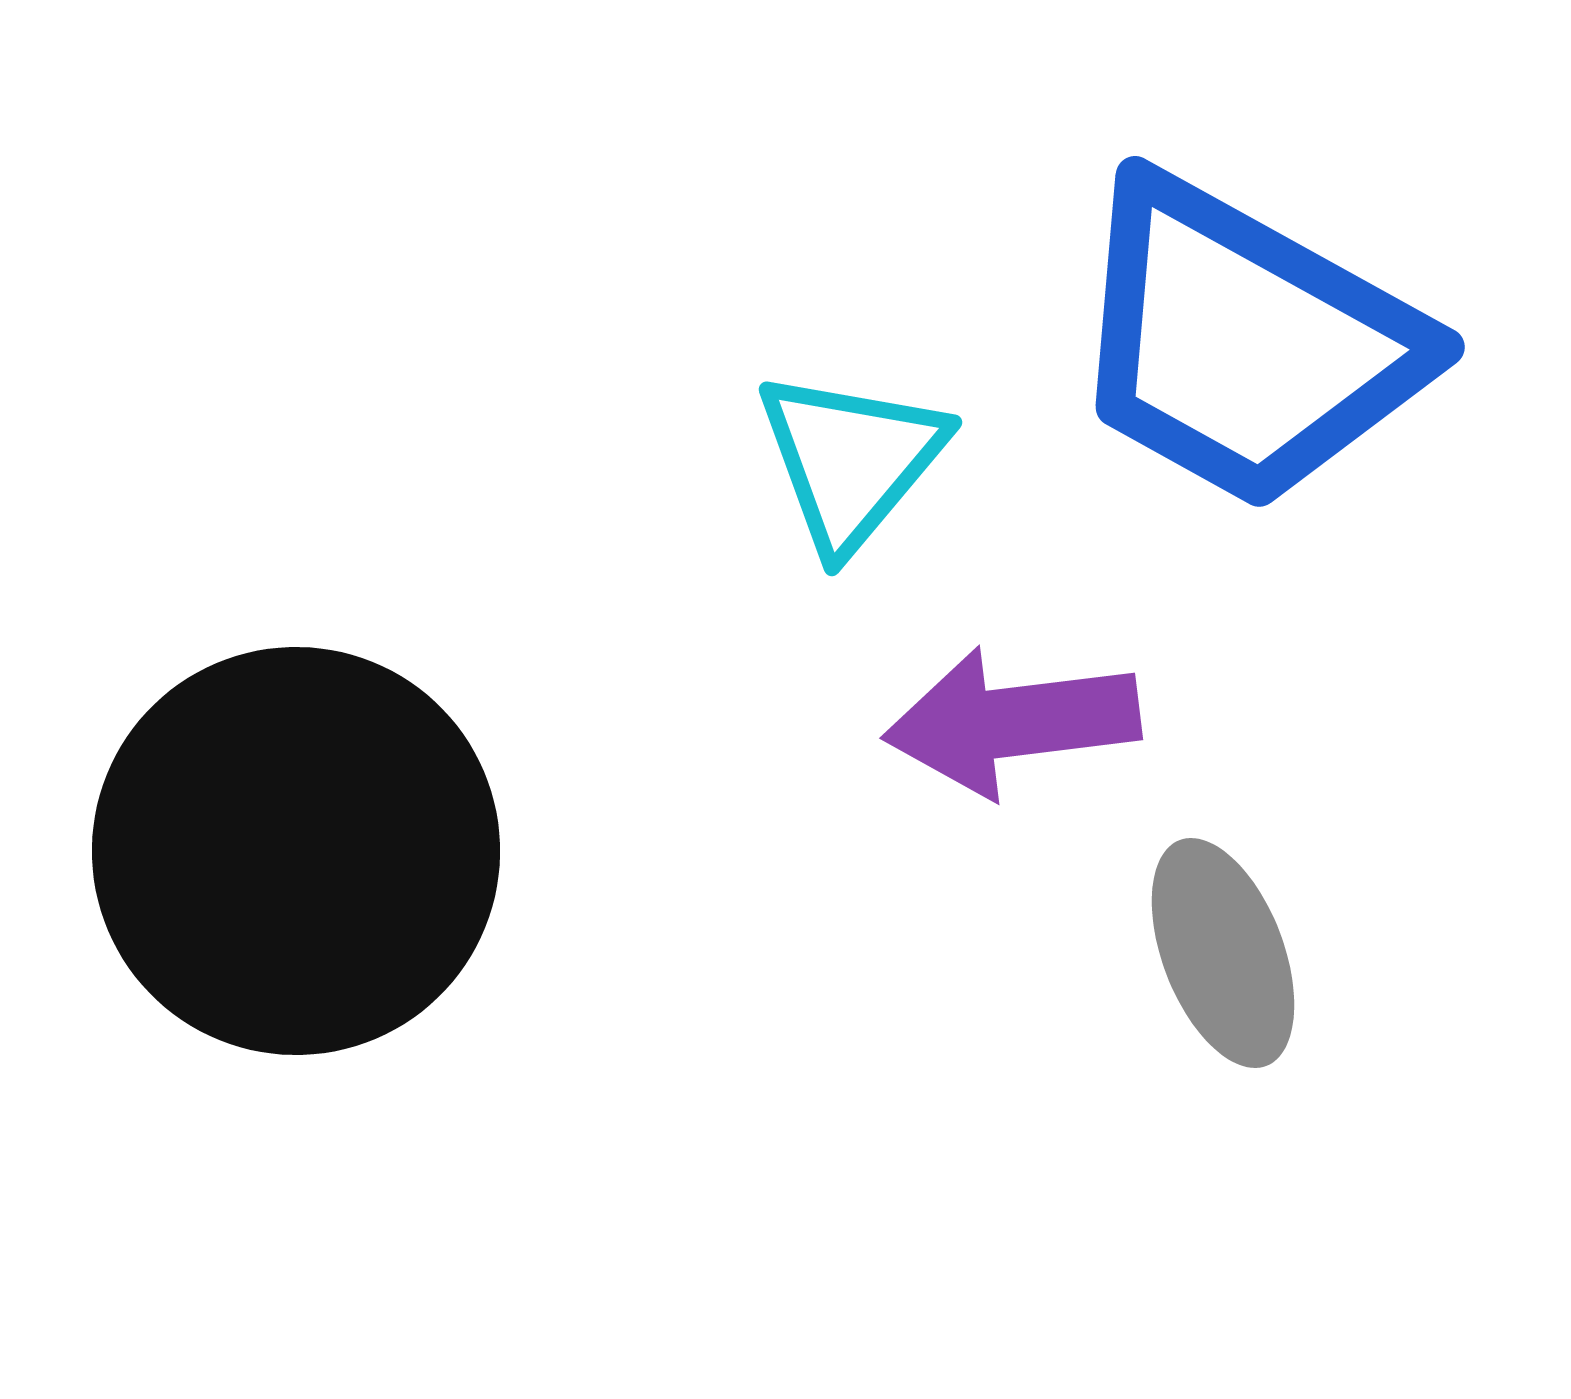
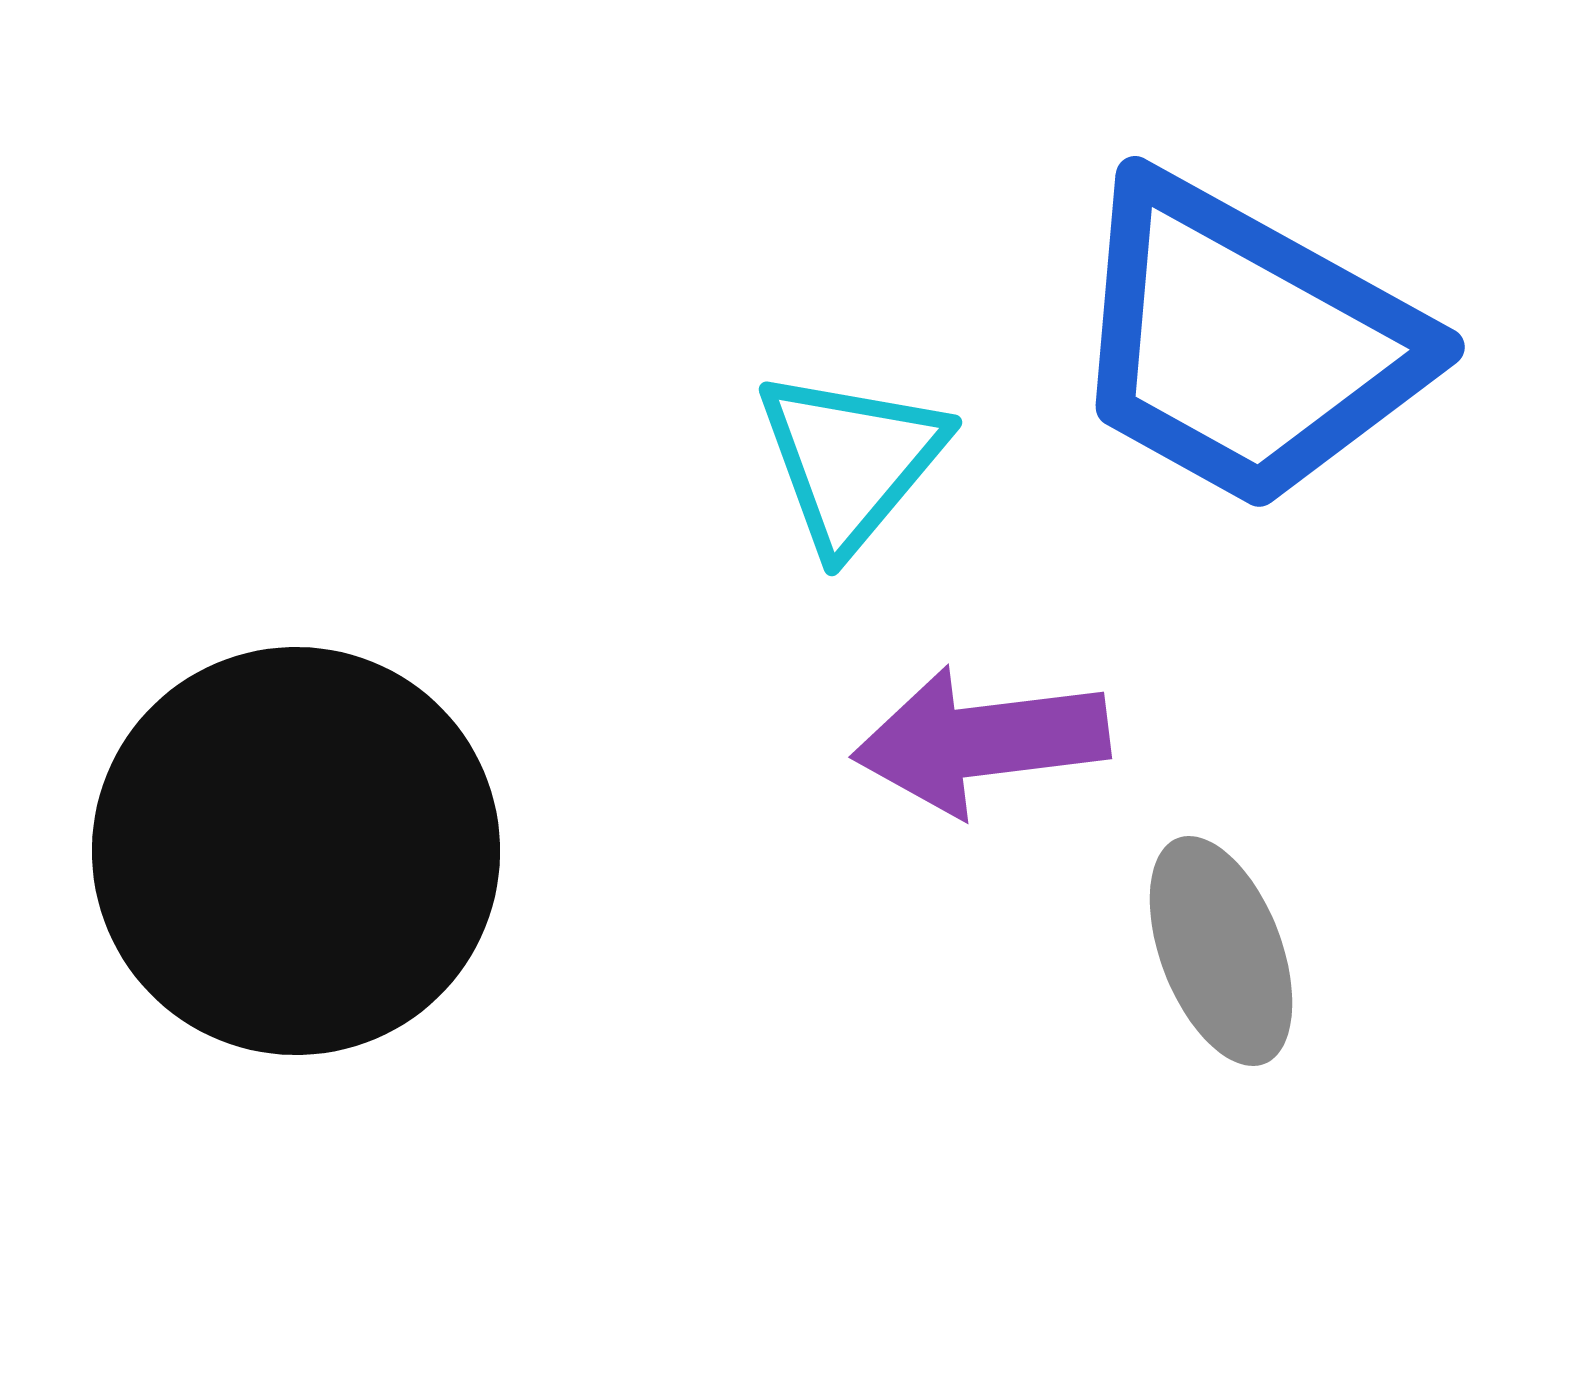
purple arrow: moved 31 px left, 19 px down
gray ellipse: moved 2 px left, 2 px up
